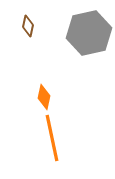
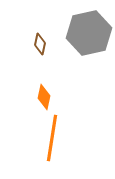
brown diamond: moved 12 px right, 18 px down
orange line: rotated 21 degrees clockwise
